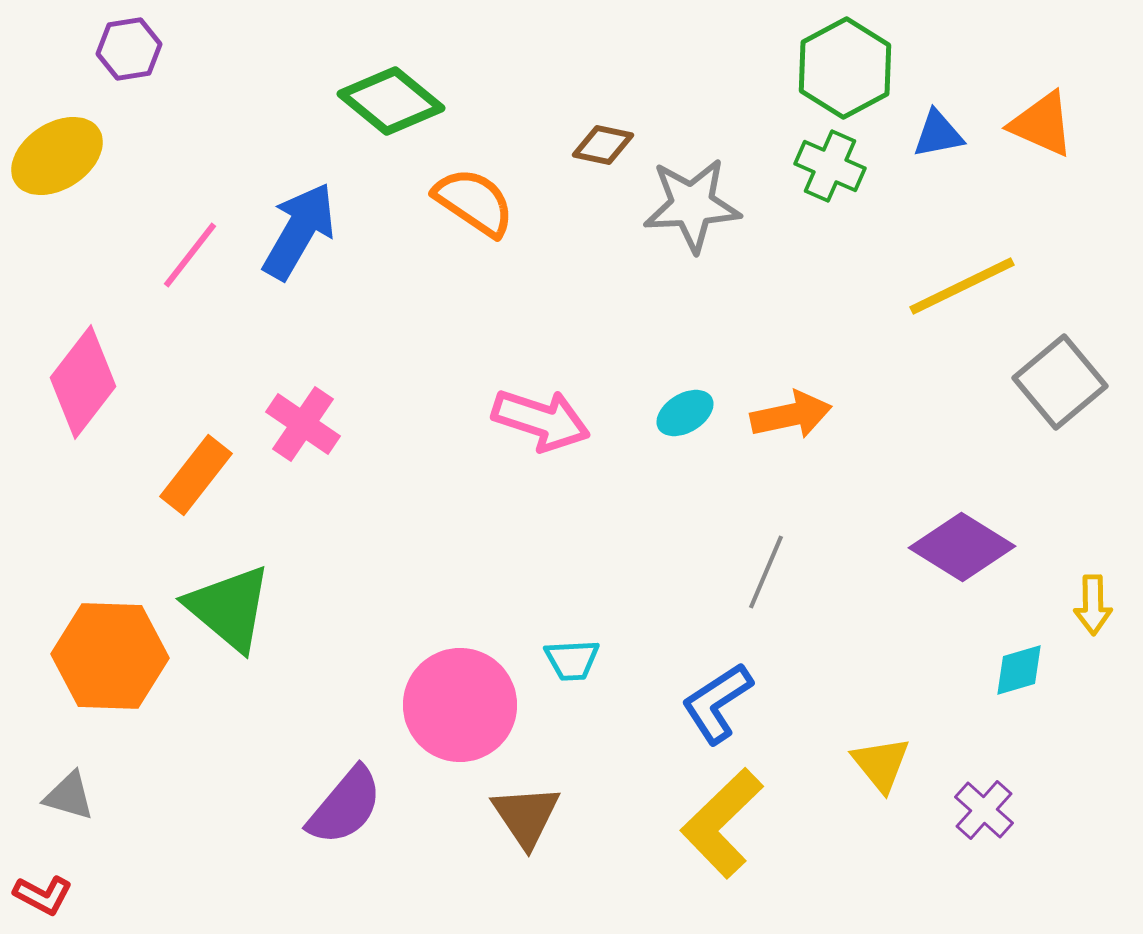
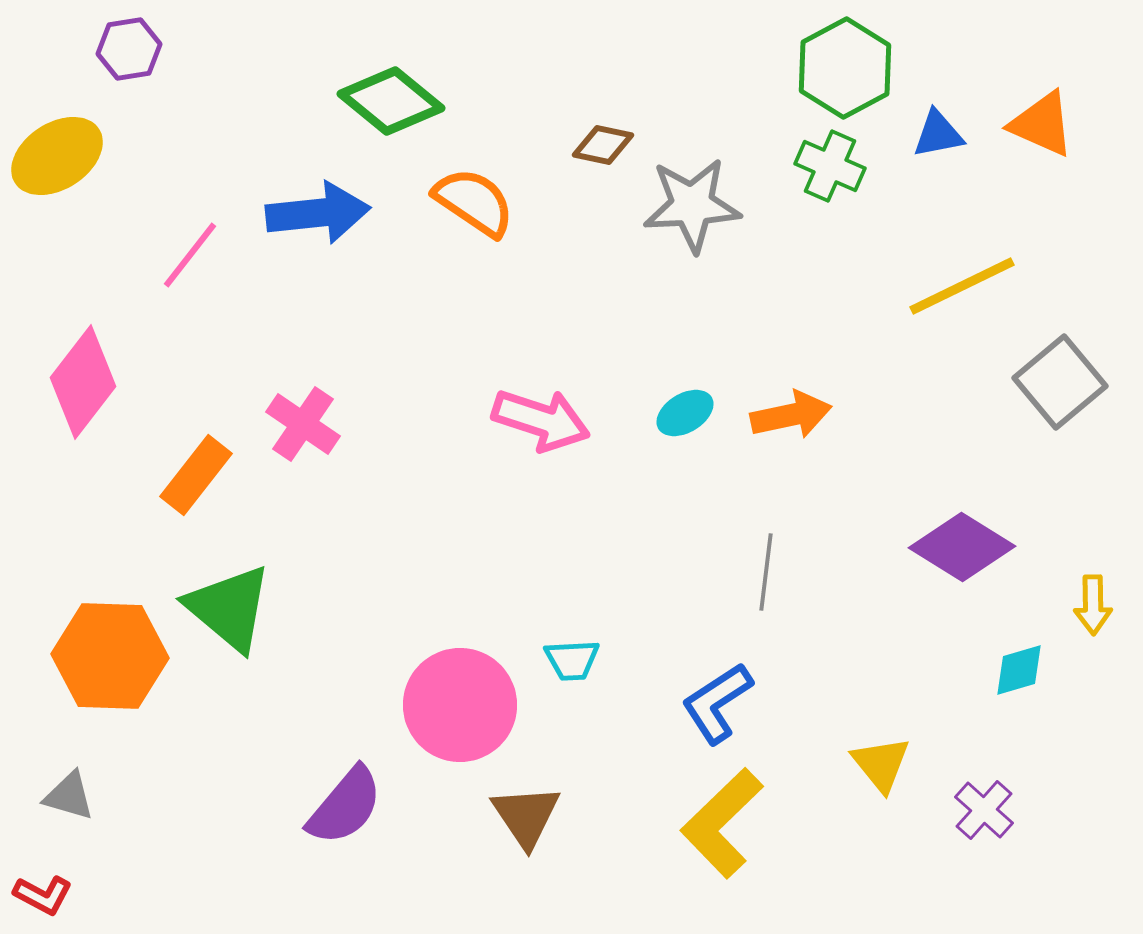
blue arrow: moved 19 px right, 18 px up; rotated 54 degrees clockwise
gray line: rotated 16 degrees counterclockwise
